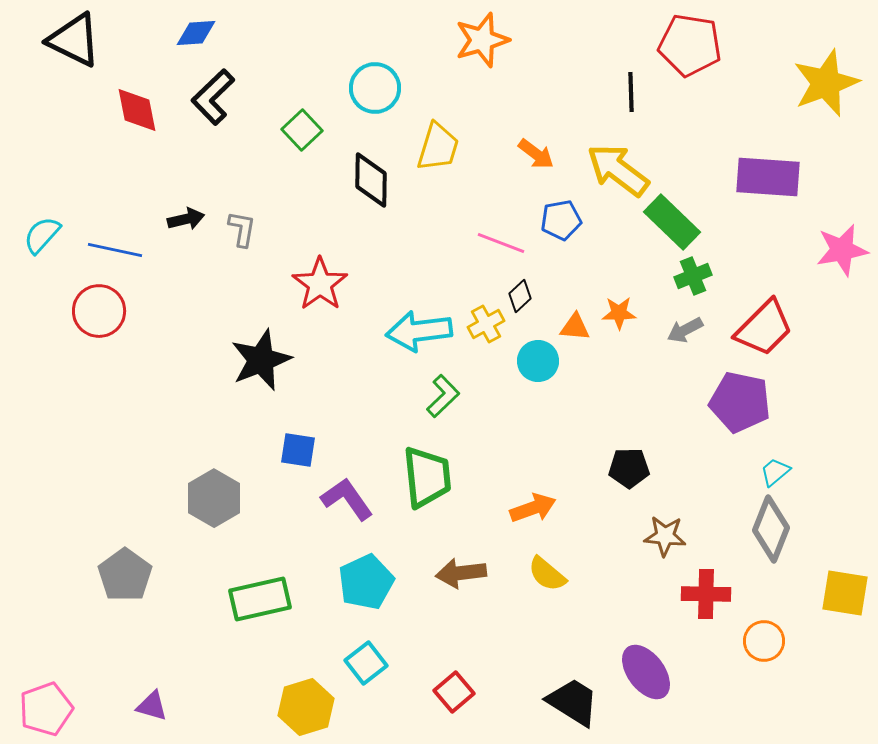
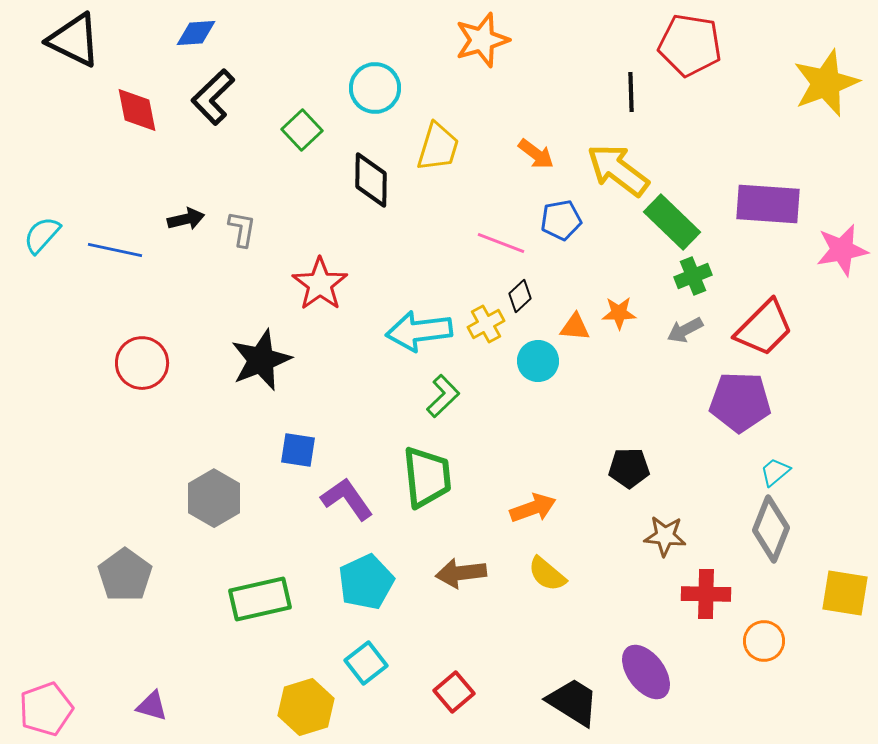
purple rectangle at (768, 177): moved 27 px down
red circle at (99, 311): moved 43 px right, 52 px down
purple pentagon at (740, 402): rotated 10 degrees counterclockwise
